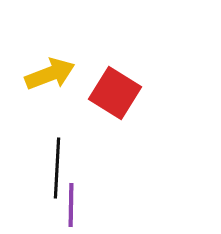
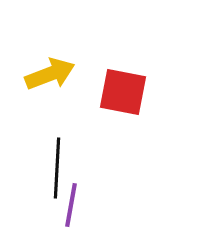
red square: moved 8 px right, 1 px up; rotated 21 degrees counterclockwise
purple line: rotated 9 degrees clockwise
